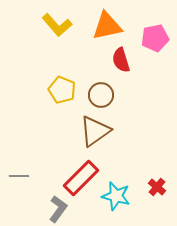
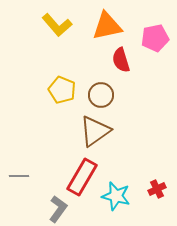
red rectangle: moved 1 px right, 1 px up; rotated 15 degrees counterclockwise
red cross: moved 2 px down; rotated 24 degrees clockwise
